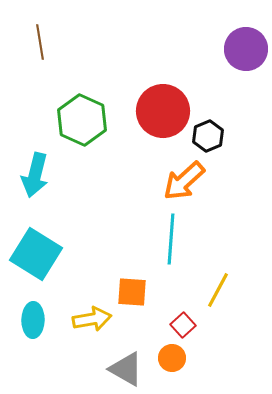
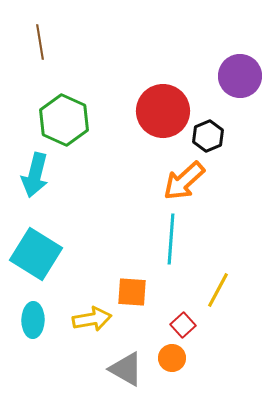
purple circle: moved 6 px left, 27 px down
green hexagon: moved 18 px left
